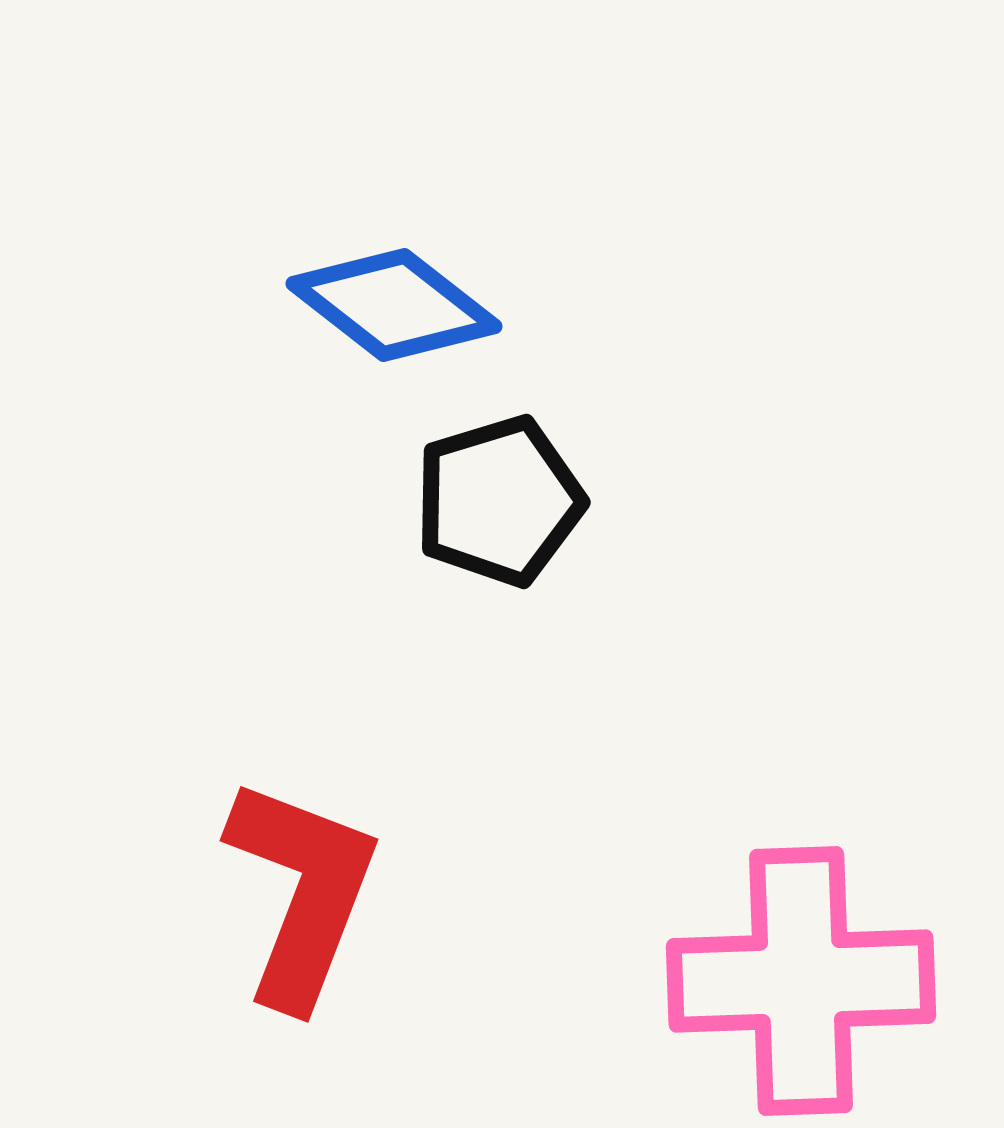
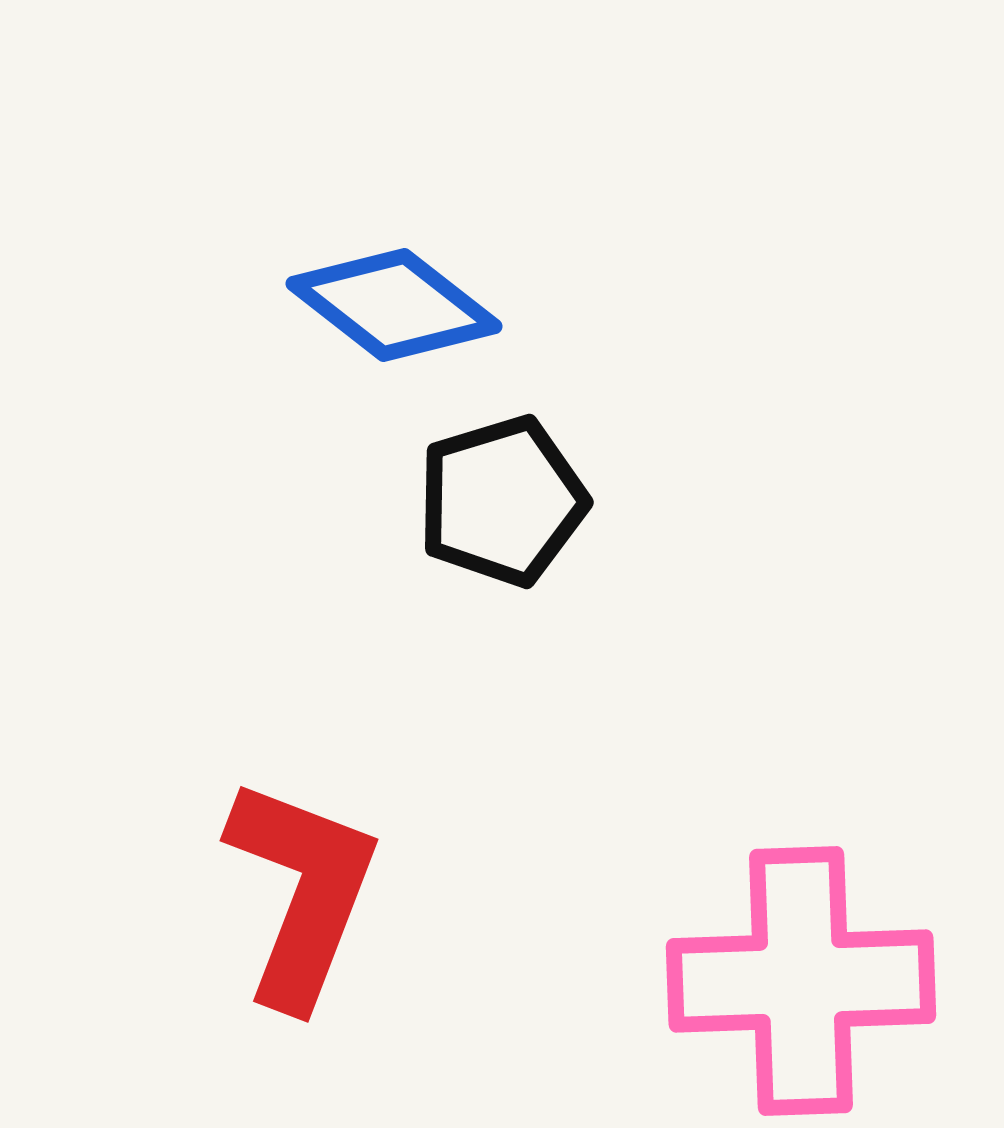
black pentagon: moved 3 px right
